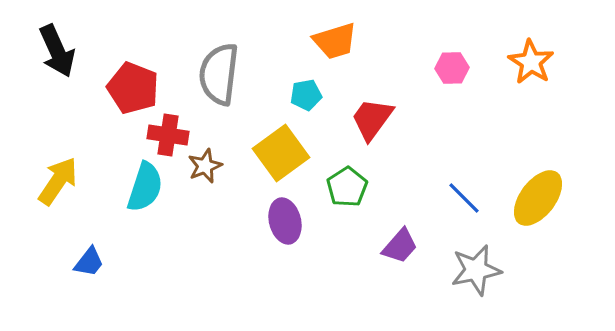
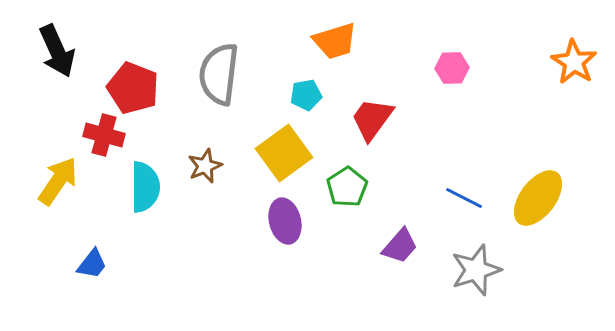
orange star: moved 43 px right
red cross: moved 64 px left; rotated 6 degrees clockwise
yellow square: moved 3 px right
cyan semicircle: rotated 18 degrees counterclockwise
blue line: rotated 18 degrees counterclockwise
blue trapezoid: moved 3 px right, 2 px down
gray star: rotated 6 degrees counterclockwise
